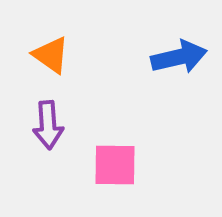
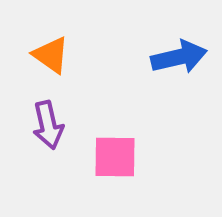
purple arrow: rotated 9 degrees counterclockwise
pink square: moved 8 px up
